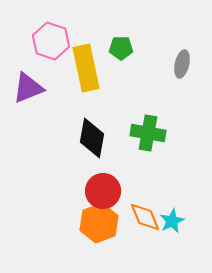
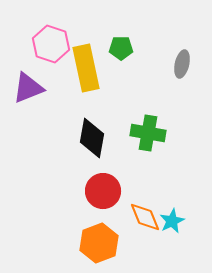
pink hexagon: moved 3 px down
orange hexagon: moved 20 px down
